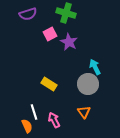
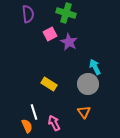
purple semicircle: rotated 78 degrees counterclockwise
pink arrow: moved 3 px down
